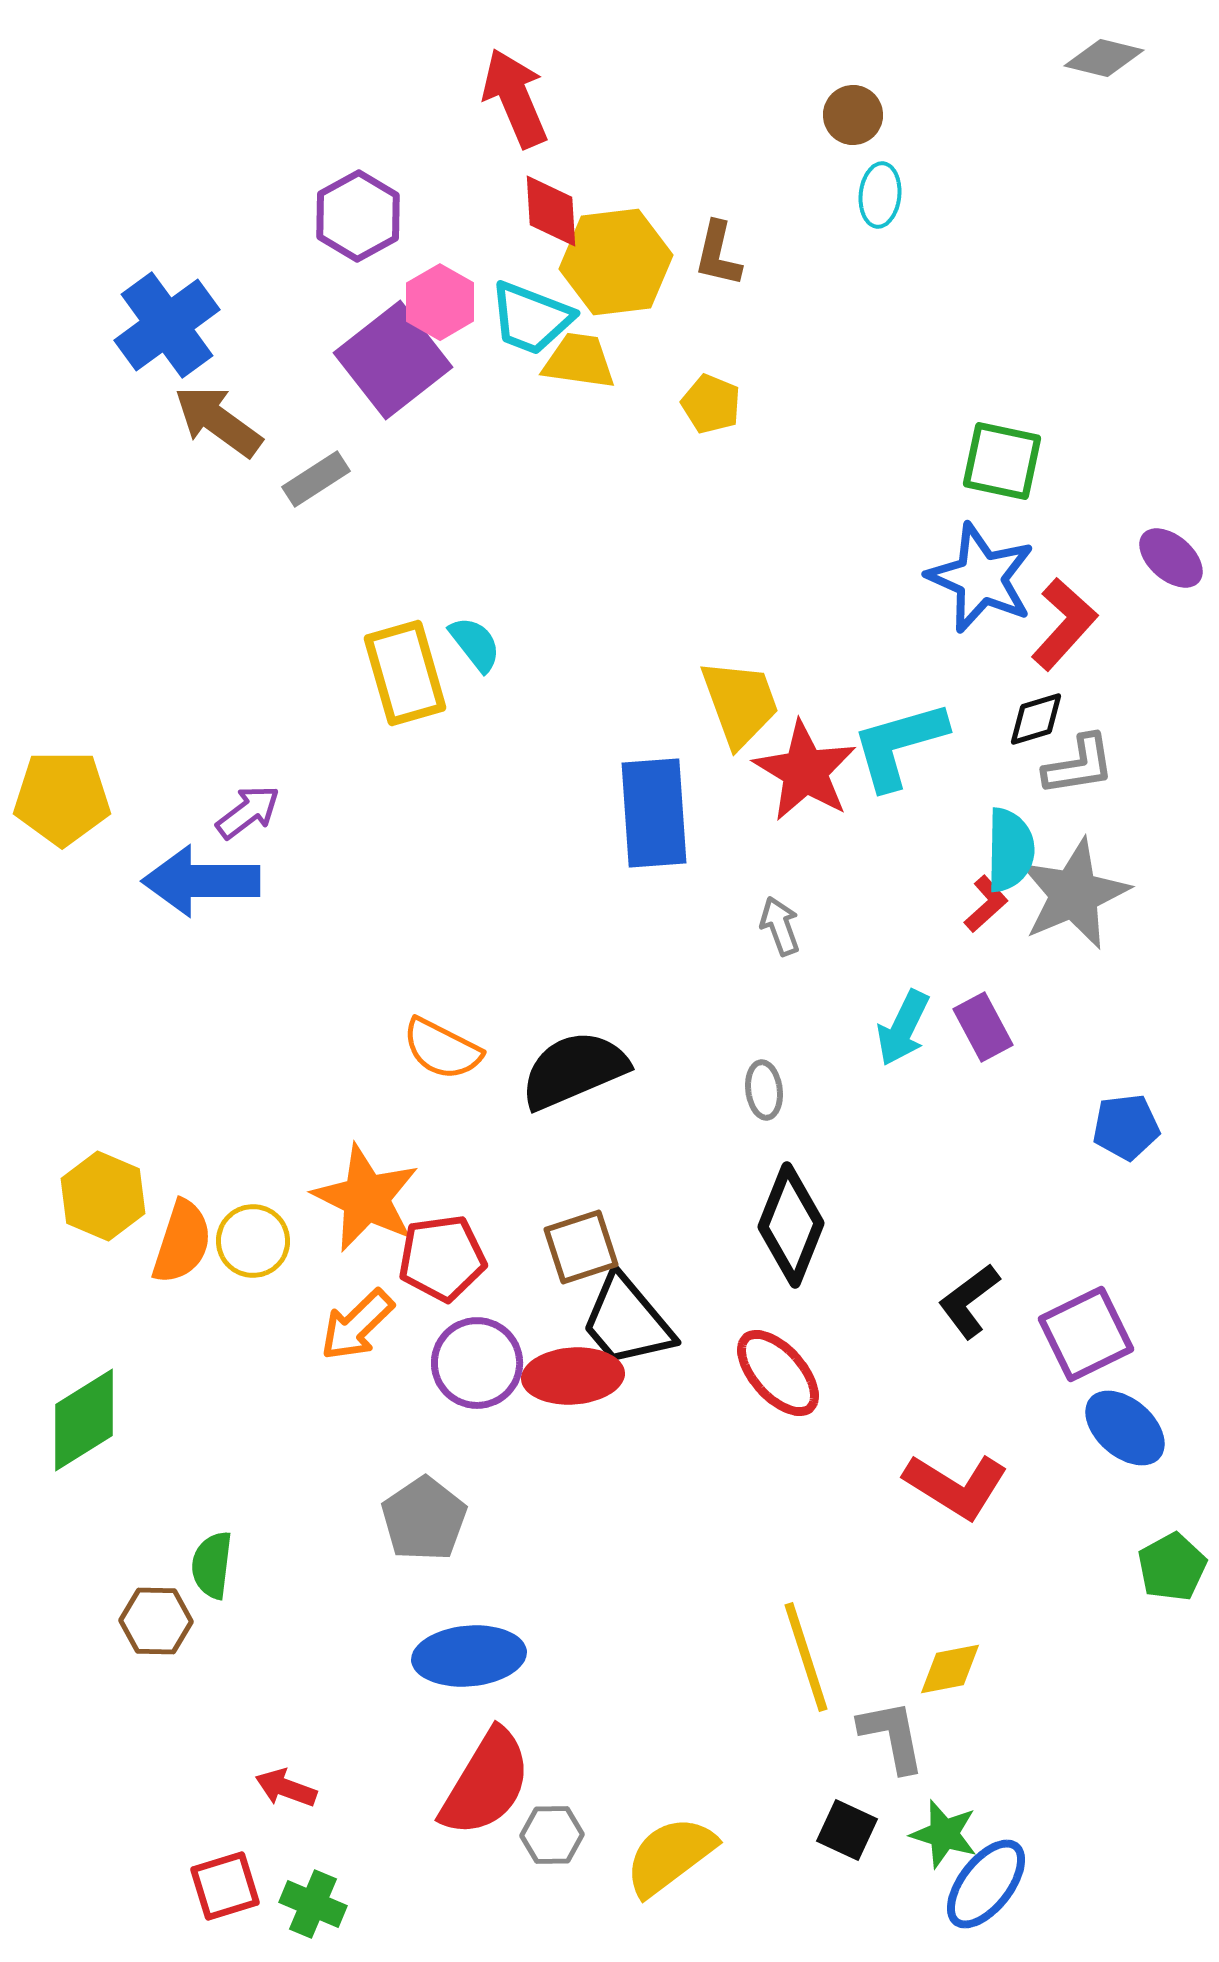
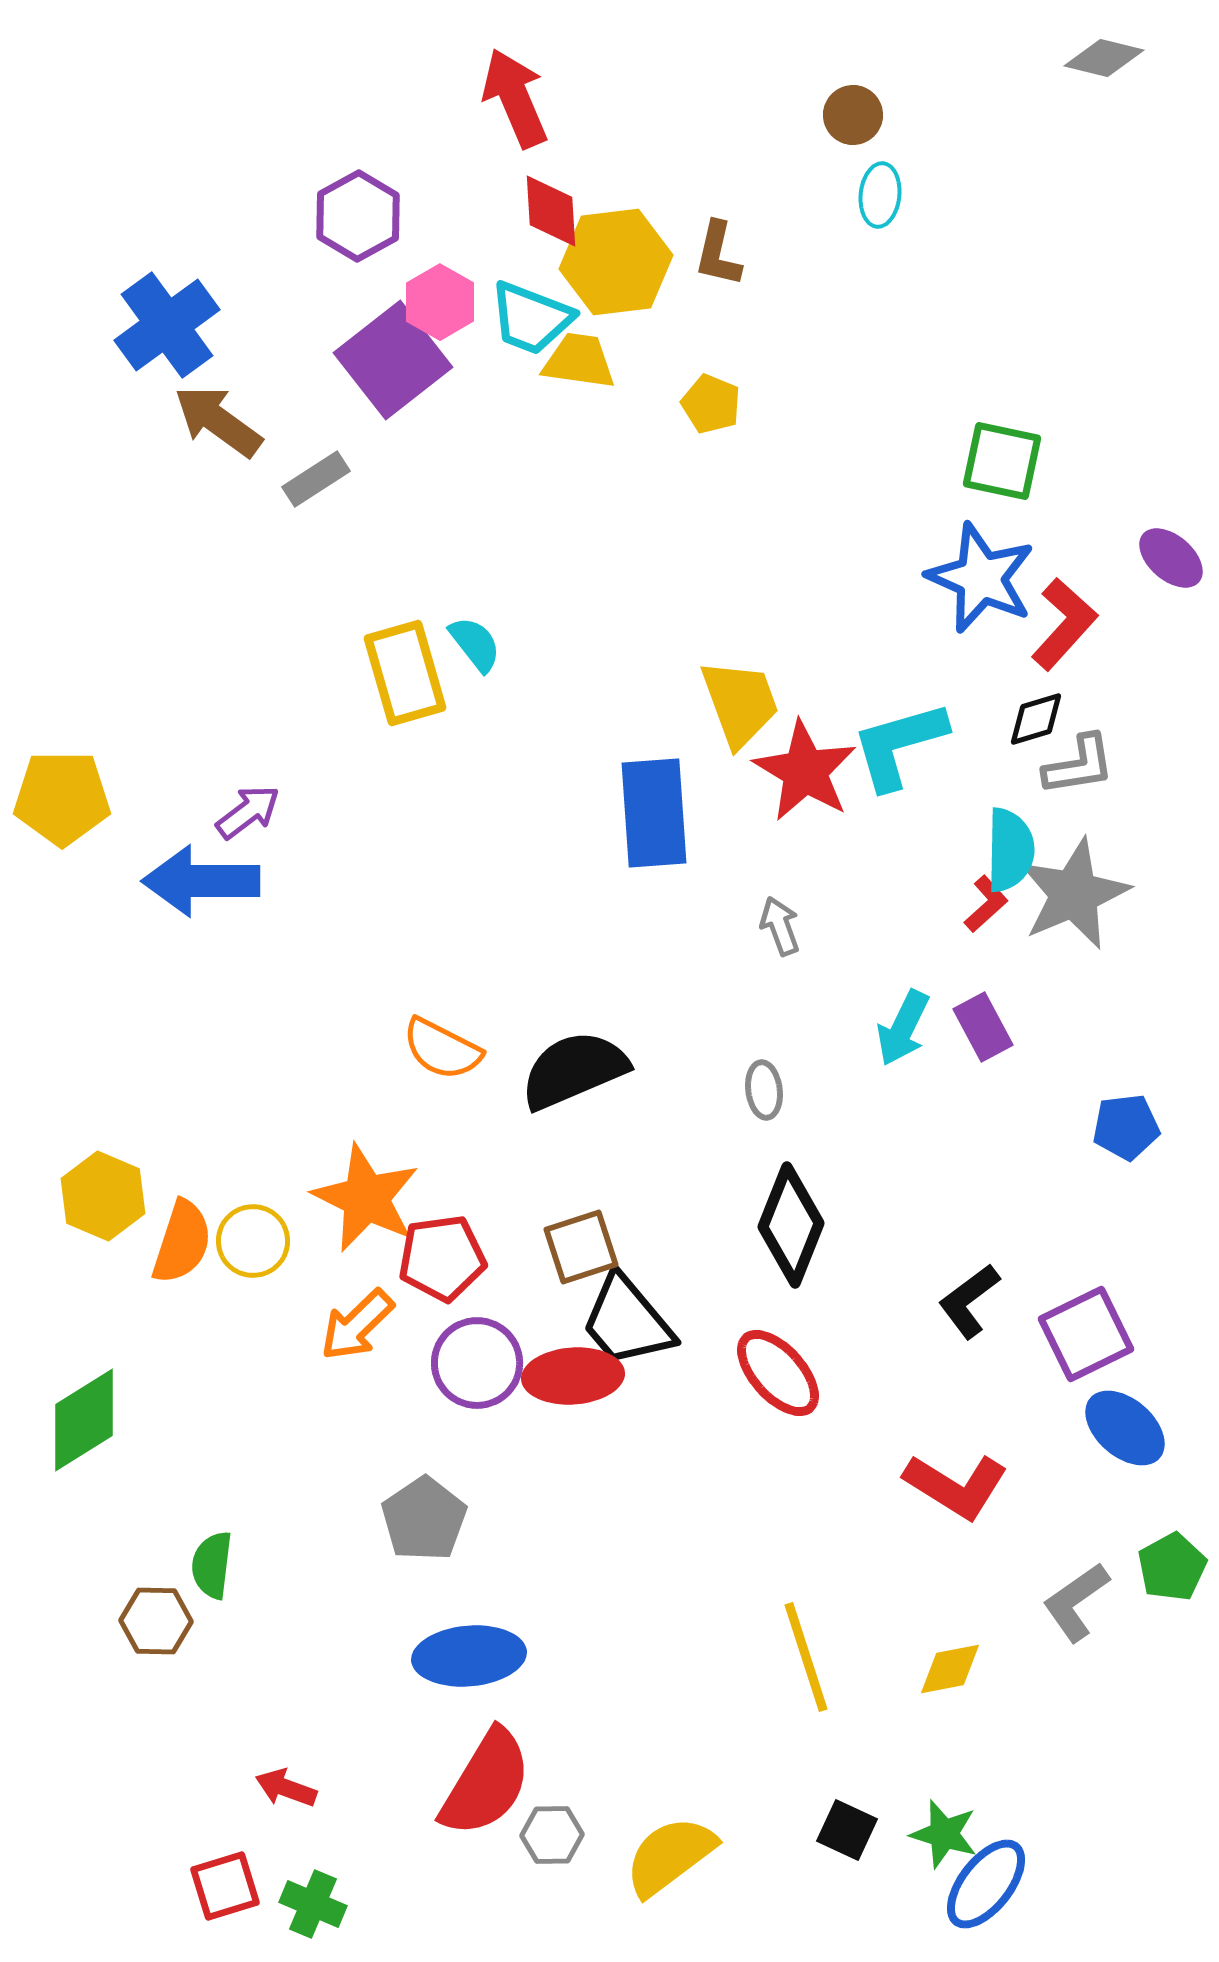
gray L-shape at (892, 1736): moved 184 px right, 134 px up; rotated 114 degrees counterclockwise
